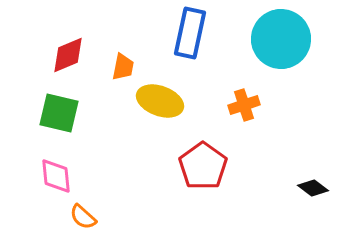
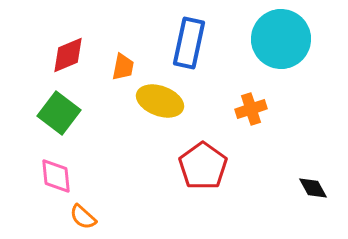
blue rectangle: moved 1 px left, 10 px down
orange cross: moved 7 px right, 4 px down
green square: rotated 24 degrees clockwise
black diamond: rotated 24 degrees clockwise
